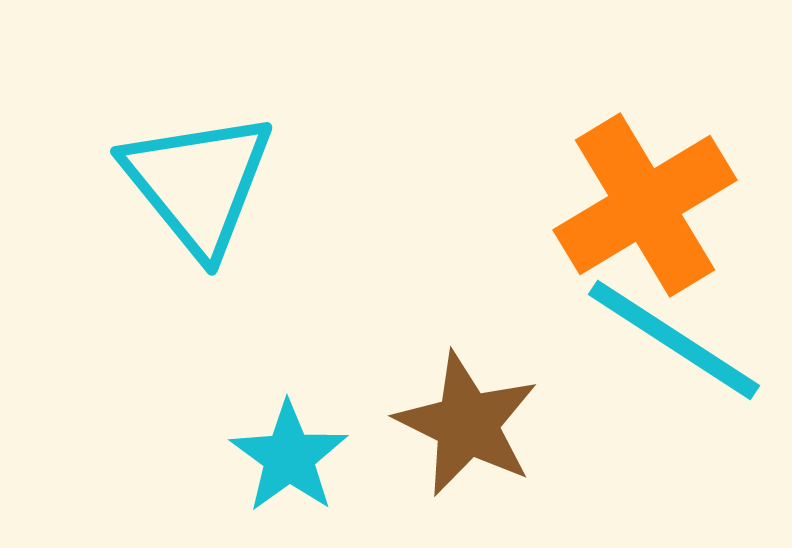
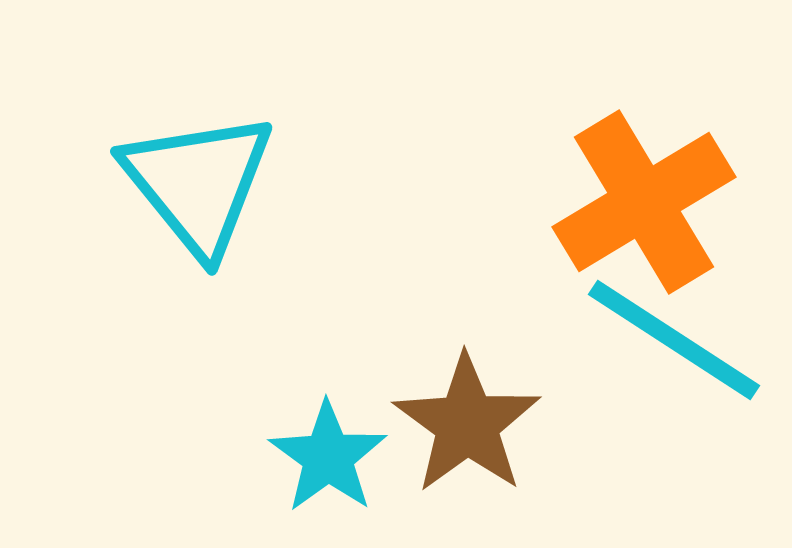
orange cross: moved 1 px left, 3 px up
brown star: rotated 10 degrees clockwise
cyan star: moved 39 px right
